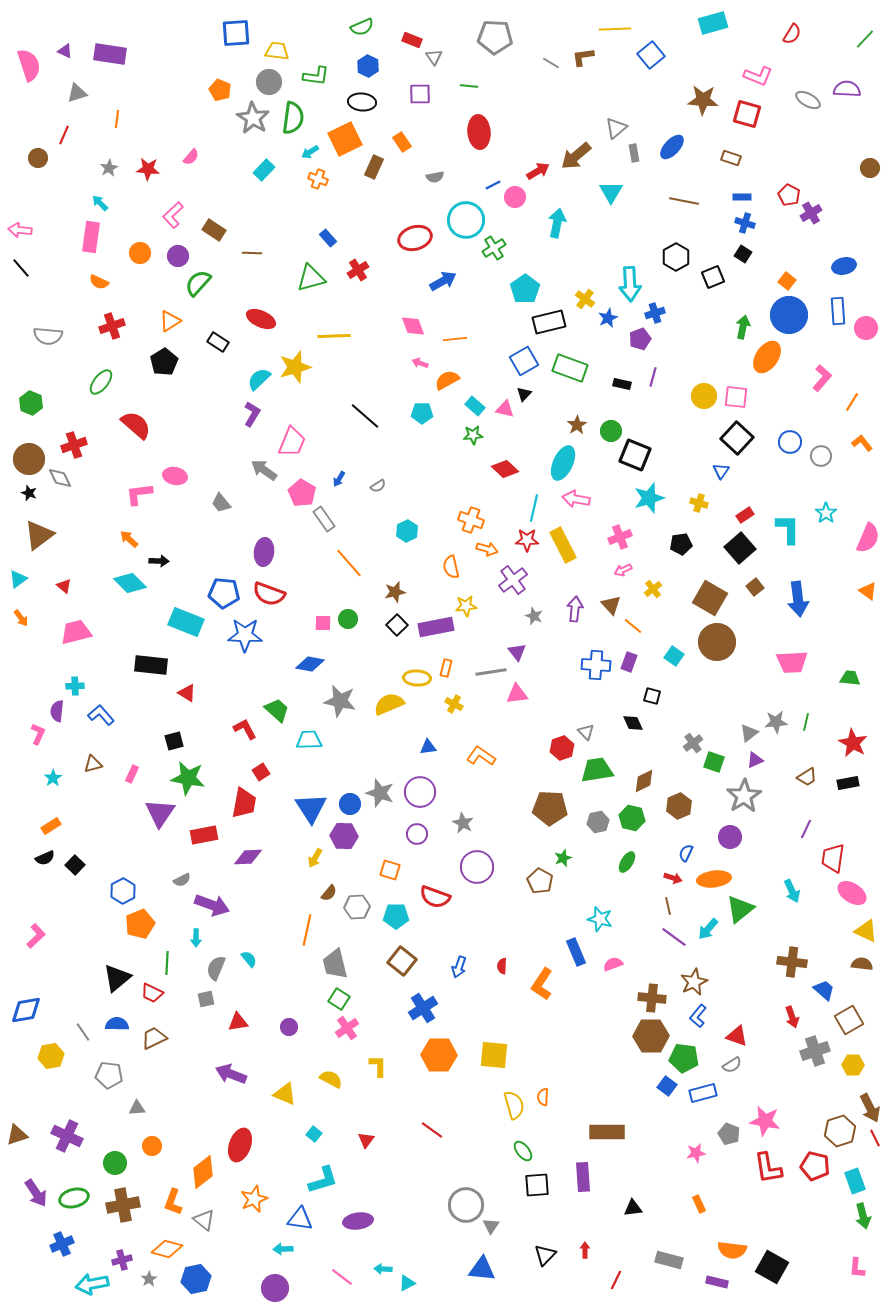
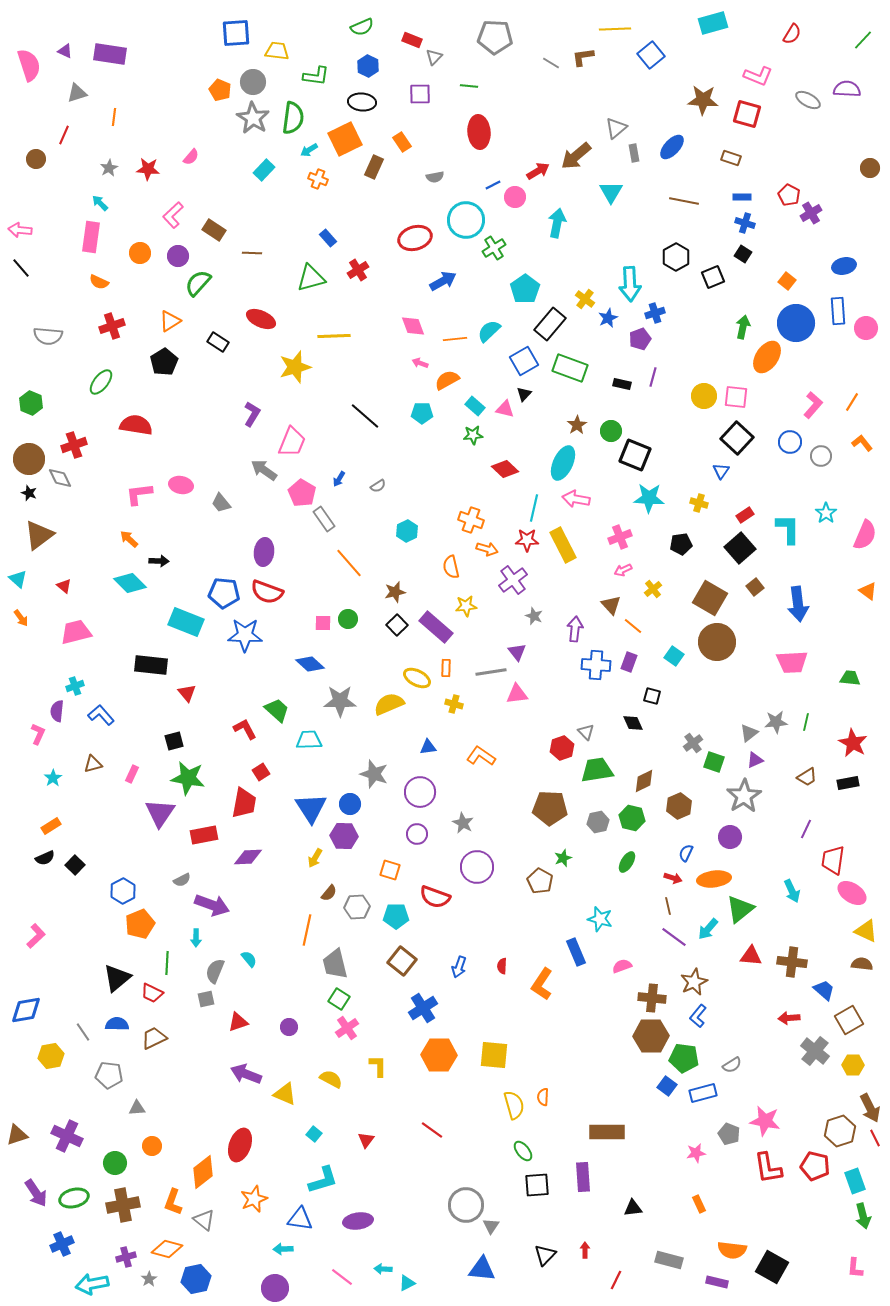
green line at (865, 39): moved 2 px left, 1 px down
gray triangle at (434, 57): rotated 18 degrees clockwise
gray circle at (269, 82): moved 16 px left
orange line at (117, 119): moved 3 px left, 2 px up
cyan arrow at (310, 152): moved 1 px left, 2 px up
brown circle at (38, 158): moved 2 px left, 1 px down
blue circle at (789, 315): moved 7 px right, 8 px down
black rectangle at (549, 322): moved 1 px right, 2 px down; rotated 36 degrees counterclockwise
pink L-shape at (822, 378): moved 9 px left, 27 px down
cyan semicircle at (259, 379): moved 230 px right, 48 px up
red semicircle at (136, 425): rotated 32 degrees counterclockwise
pink ellipse at (175, 476): moved 6 px right, 9 px down
cyan star at (649, 498): rotated 20 degrees clockwise
pink semicircle at (868, 538): moved 3 px left, 3 px up
cyan triangle at (18, 579): rotated 42 degrees counterclockwise
red semicircle at (269, 594): moved 2 px left, 2 px up
blue arrow at (798, 599): moved 5 px down
purple arrow at (575, 609): moved 20 px down
purple rectangle at (436, 627): rotated 52 degrees clockwise
blue diamond at (310, 664): rotated 32 degrees clockwise
orange rectangle at (446, 668): rotated 12 degrees counterclockwise
yellow ellipse at (417, 678): rotated 24 degrees clockwise
cyan cross at (75, 686): rotated 18 degrees counterclockwise
red triangle at (187, 693): rotated 18 degrees clockwise
gray star at (340, 701): rotated 12 degrees counterclockwise
yellow cross at (454, 704): rotated 12 degrees counterclockwise
gray star at (380, 793): moved 6 px left, 19 px up
red trapezoid at (833, 858): moved 2 px down
pink semicircle at (613, 964): moved 9 px right, 2 px down
gray semicircle at (216, 968): moved 1 px left, 3 px down
red arrow at (792, 1017): moved 3 px left, 1 px down; rotated 105 degrees clockwise
red triangle at (238, 1022): rotated 10 degrees counterclockwise
red triangle at (737, 1036): moved 14 px right, 80 px up; rotated 15 degrees counterclockwise
gray cross at (815, 1051): rotated 32 degrees counterclockwise
purple arrow at (231, 1074): moved 15 px right
purple cross at (122, 1260): moved 4 px right, 3 px up
pink L-shape at (857, 1268): moved 2 px left
